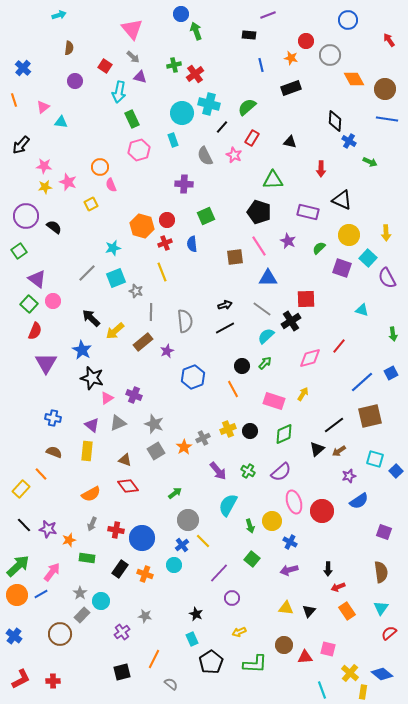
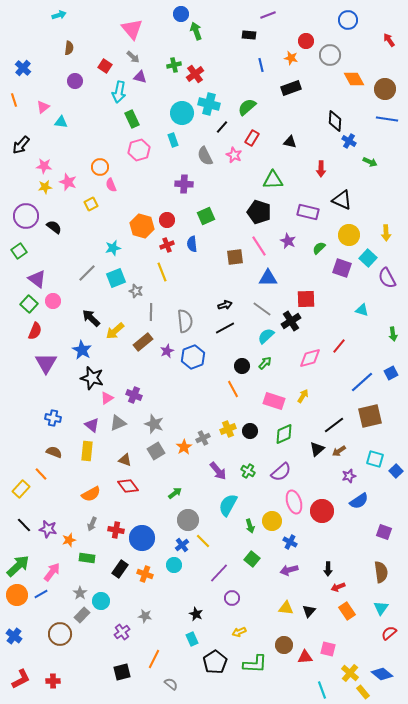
red cross at (165, 243): moved 2 px right, 2 px down
blue hexagon at (193, 377): moved 20 px up
yellow arrow at (303, 394): moved 2 px down
black pentagon at (211, 662): moved 4 px right
yellow rectangle at (363, 692): rotated 48 degrees counterclockwise
